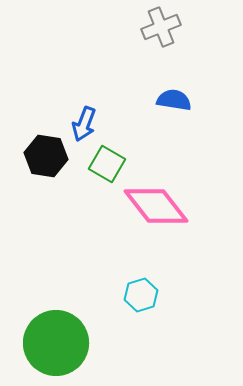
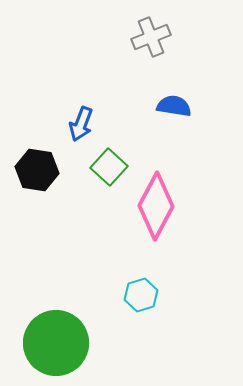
gray cross: moved 10 px left, 10 px down
blue semicircle: moved 6 px down
blue arrow: moved 3 px left
black hexagon: moved 9 px left, 14 px down
green square: moved 2 px right, 3 px down; rotated 12 degrees clockwise
pink diamond: rotated 66 degrees clockwise
